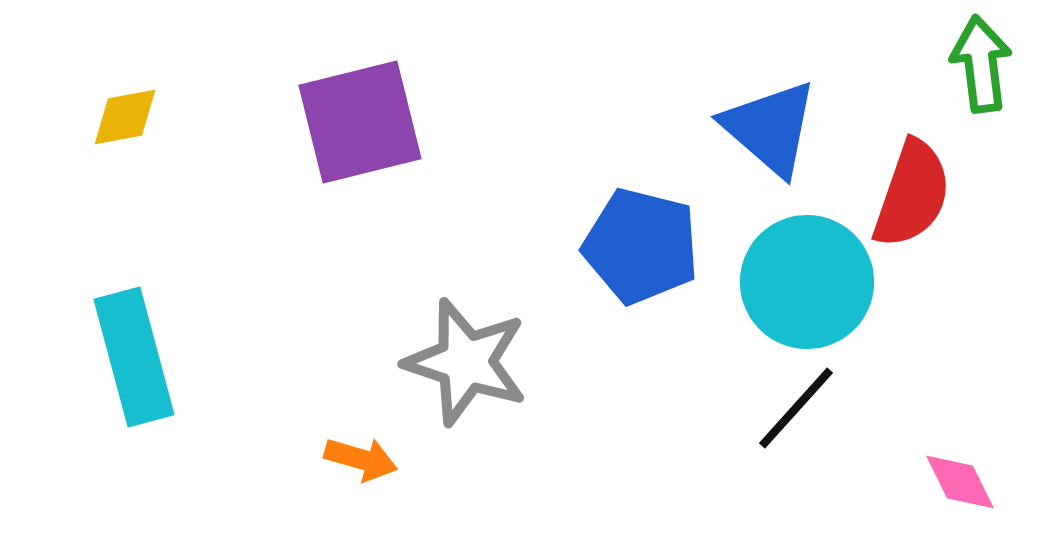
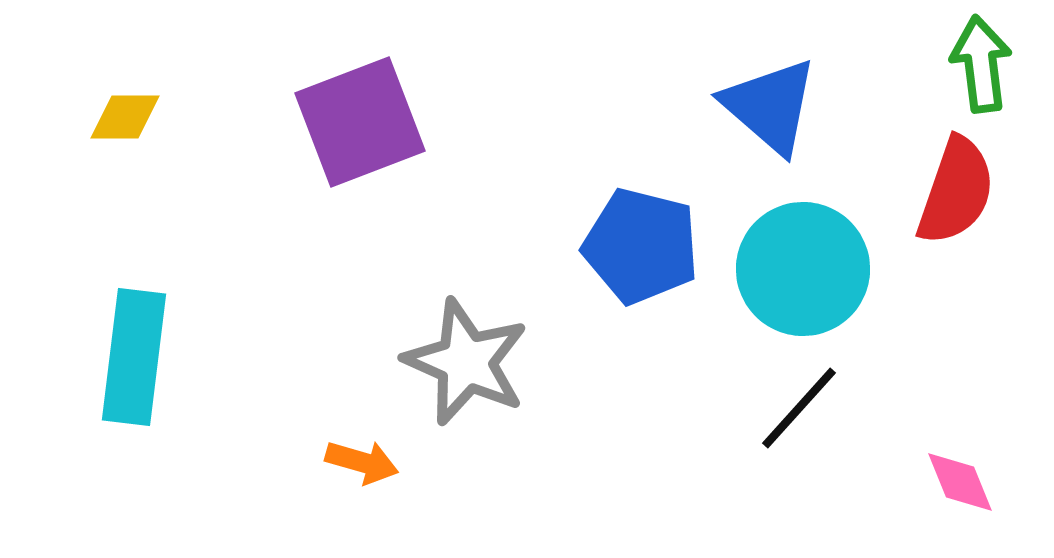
yellow diamond: rotated 10 degrees clockwise
purple square: rotated 7 degrees counterclockwise
blue triangle: moved 22 px up
red semicircle: moved 44 px right, 3 px up
cyan circle: moved 4 px left, 13 px up
cyan rectangle: rotated 22 degrees clockwise
gray star: rotated 6 degrees clockwise
black line: moved 3 px right
orange arrow: moved 1 px right, 3 px down
pink diamond: rotated 4 degrees clockwise
